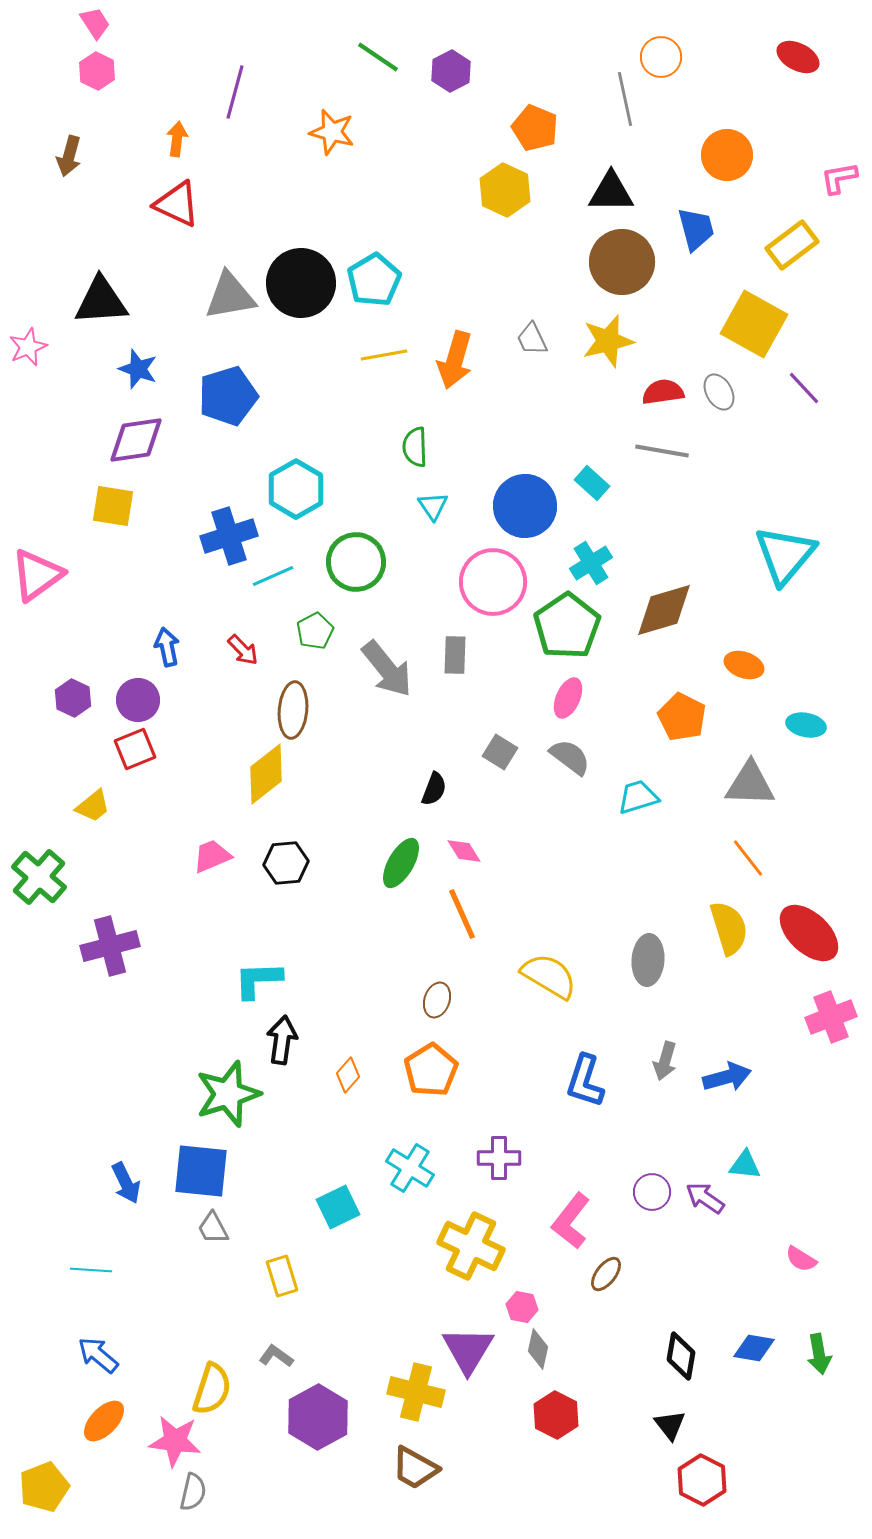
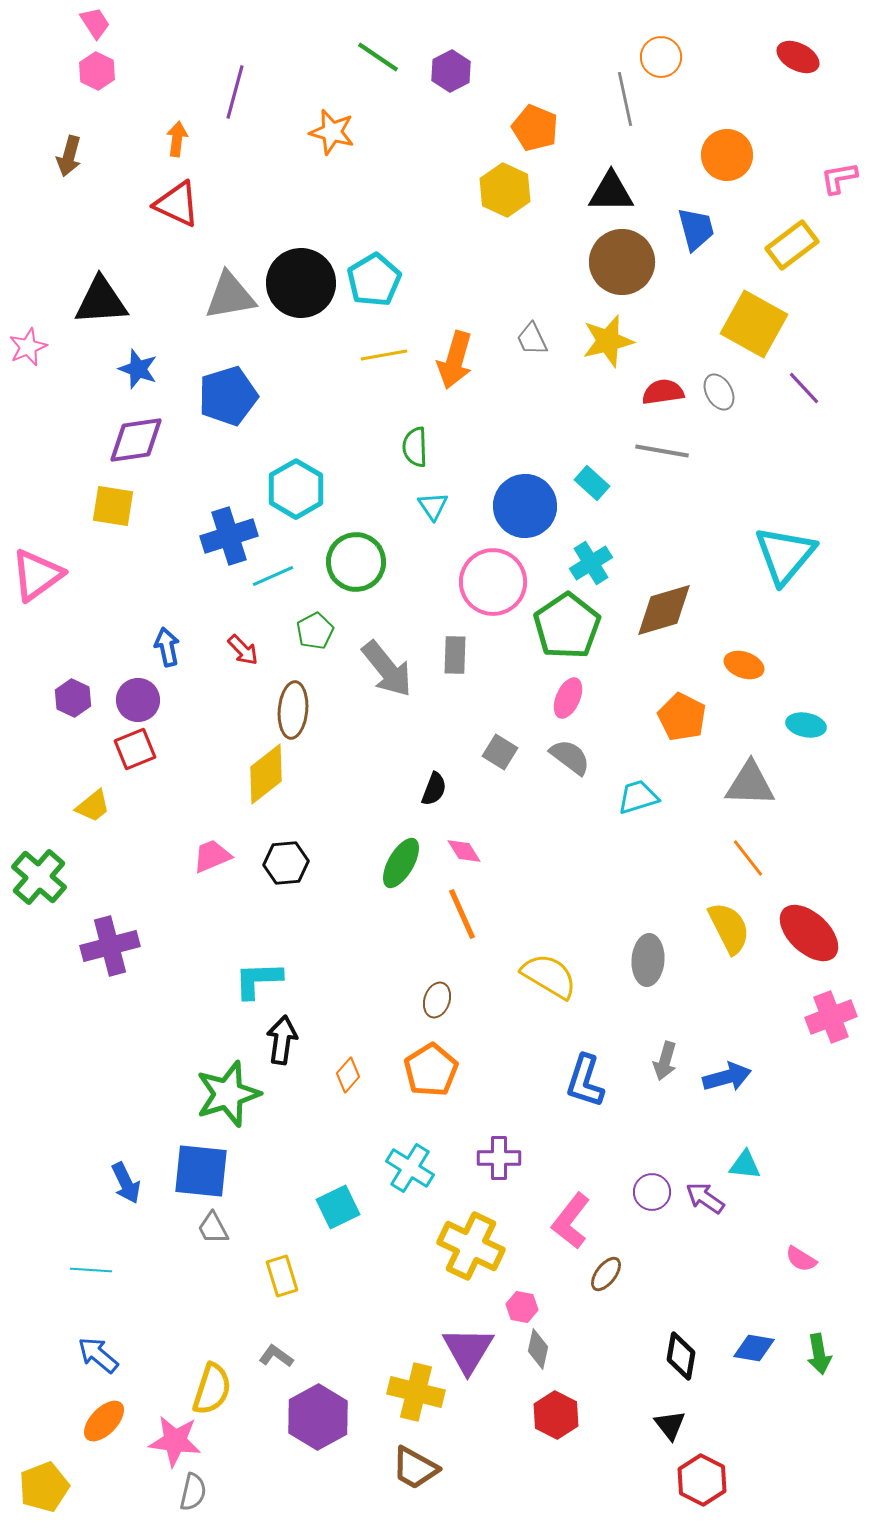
yellow semicircle at (729, 928): rotated 10 degrees counterclockwise
